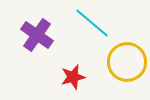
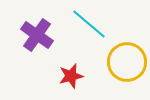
cyan line: moved 3 px left, 1 px down
red star: moved 2 px left, 1 px up
